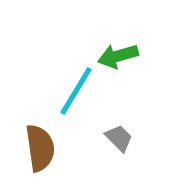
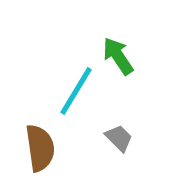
green arrow: rotated 72 degrees clockwise
